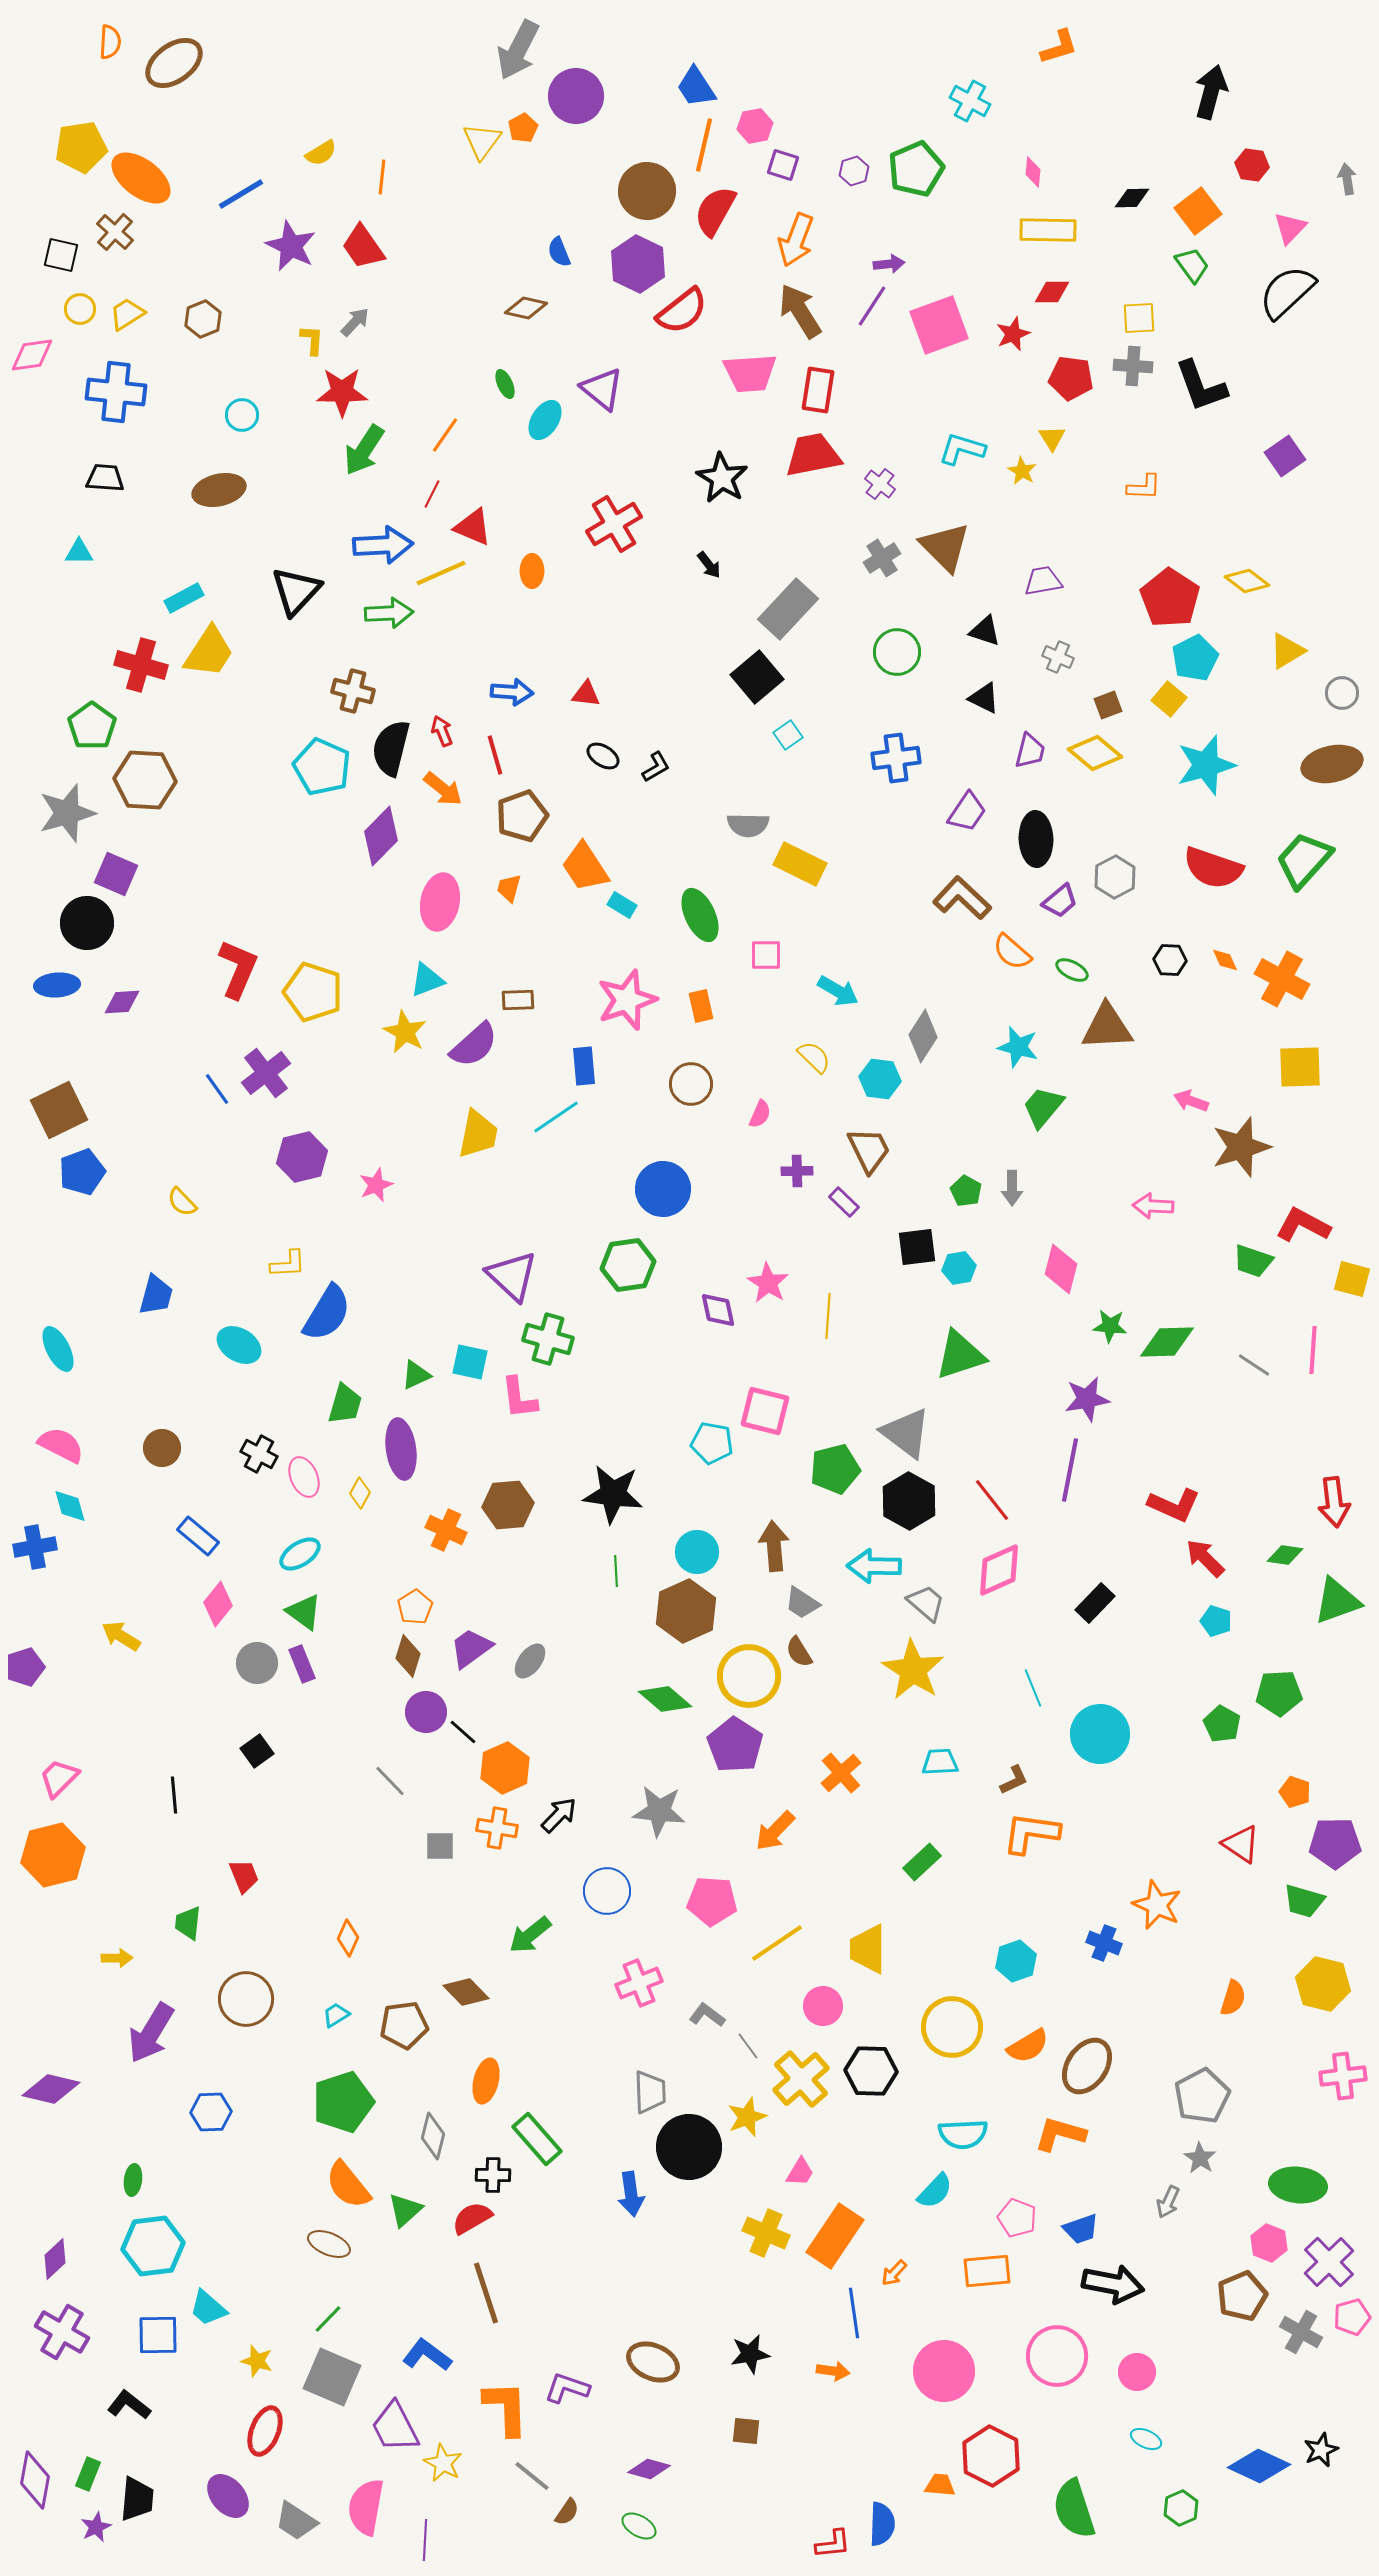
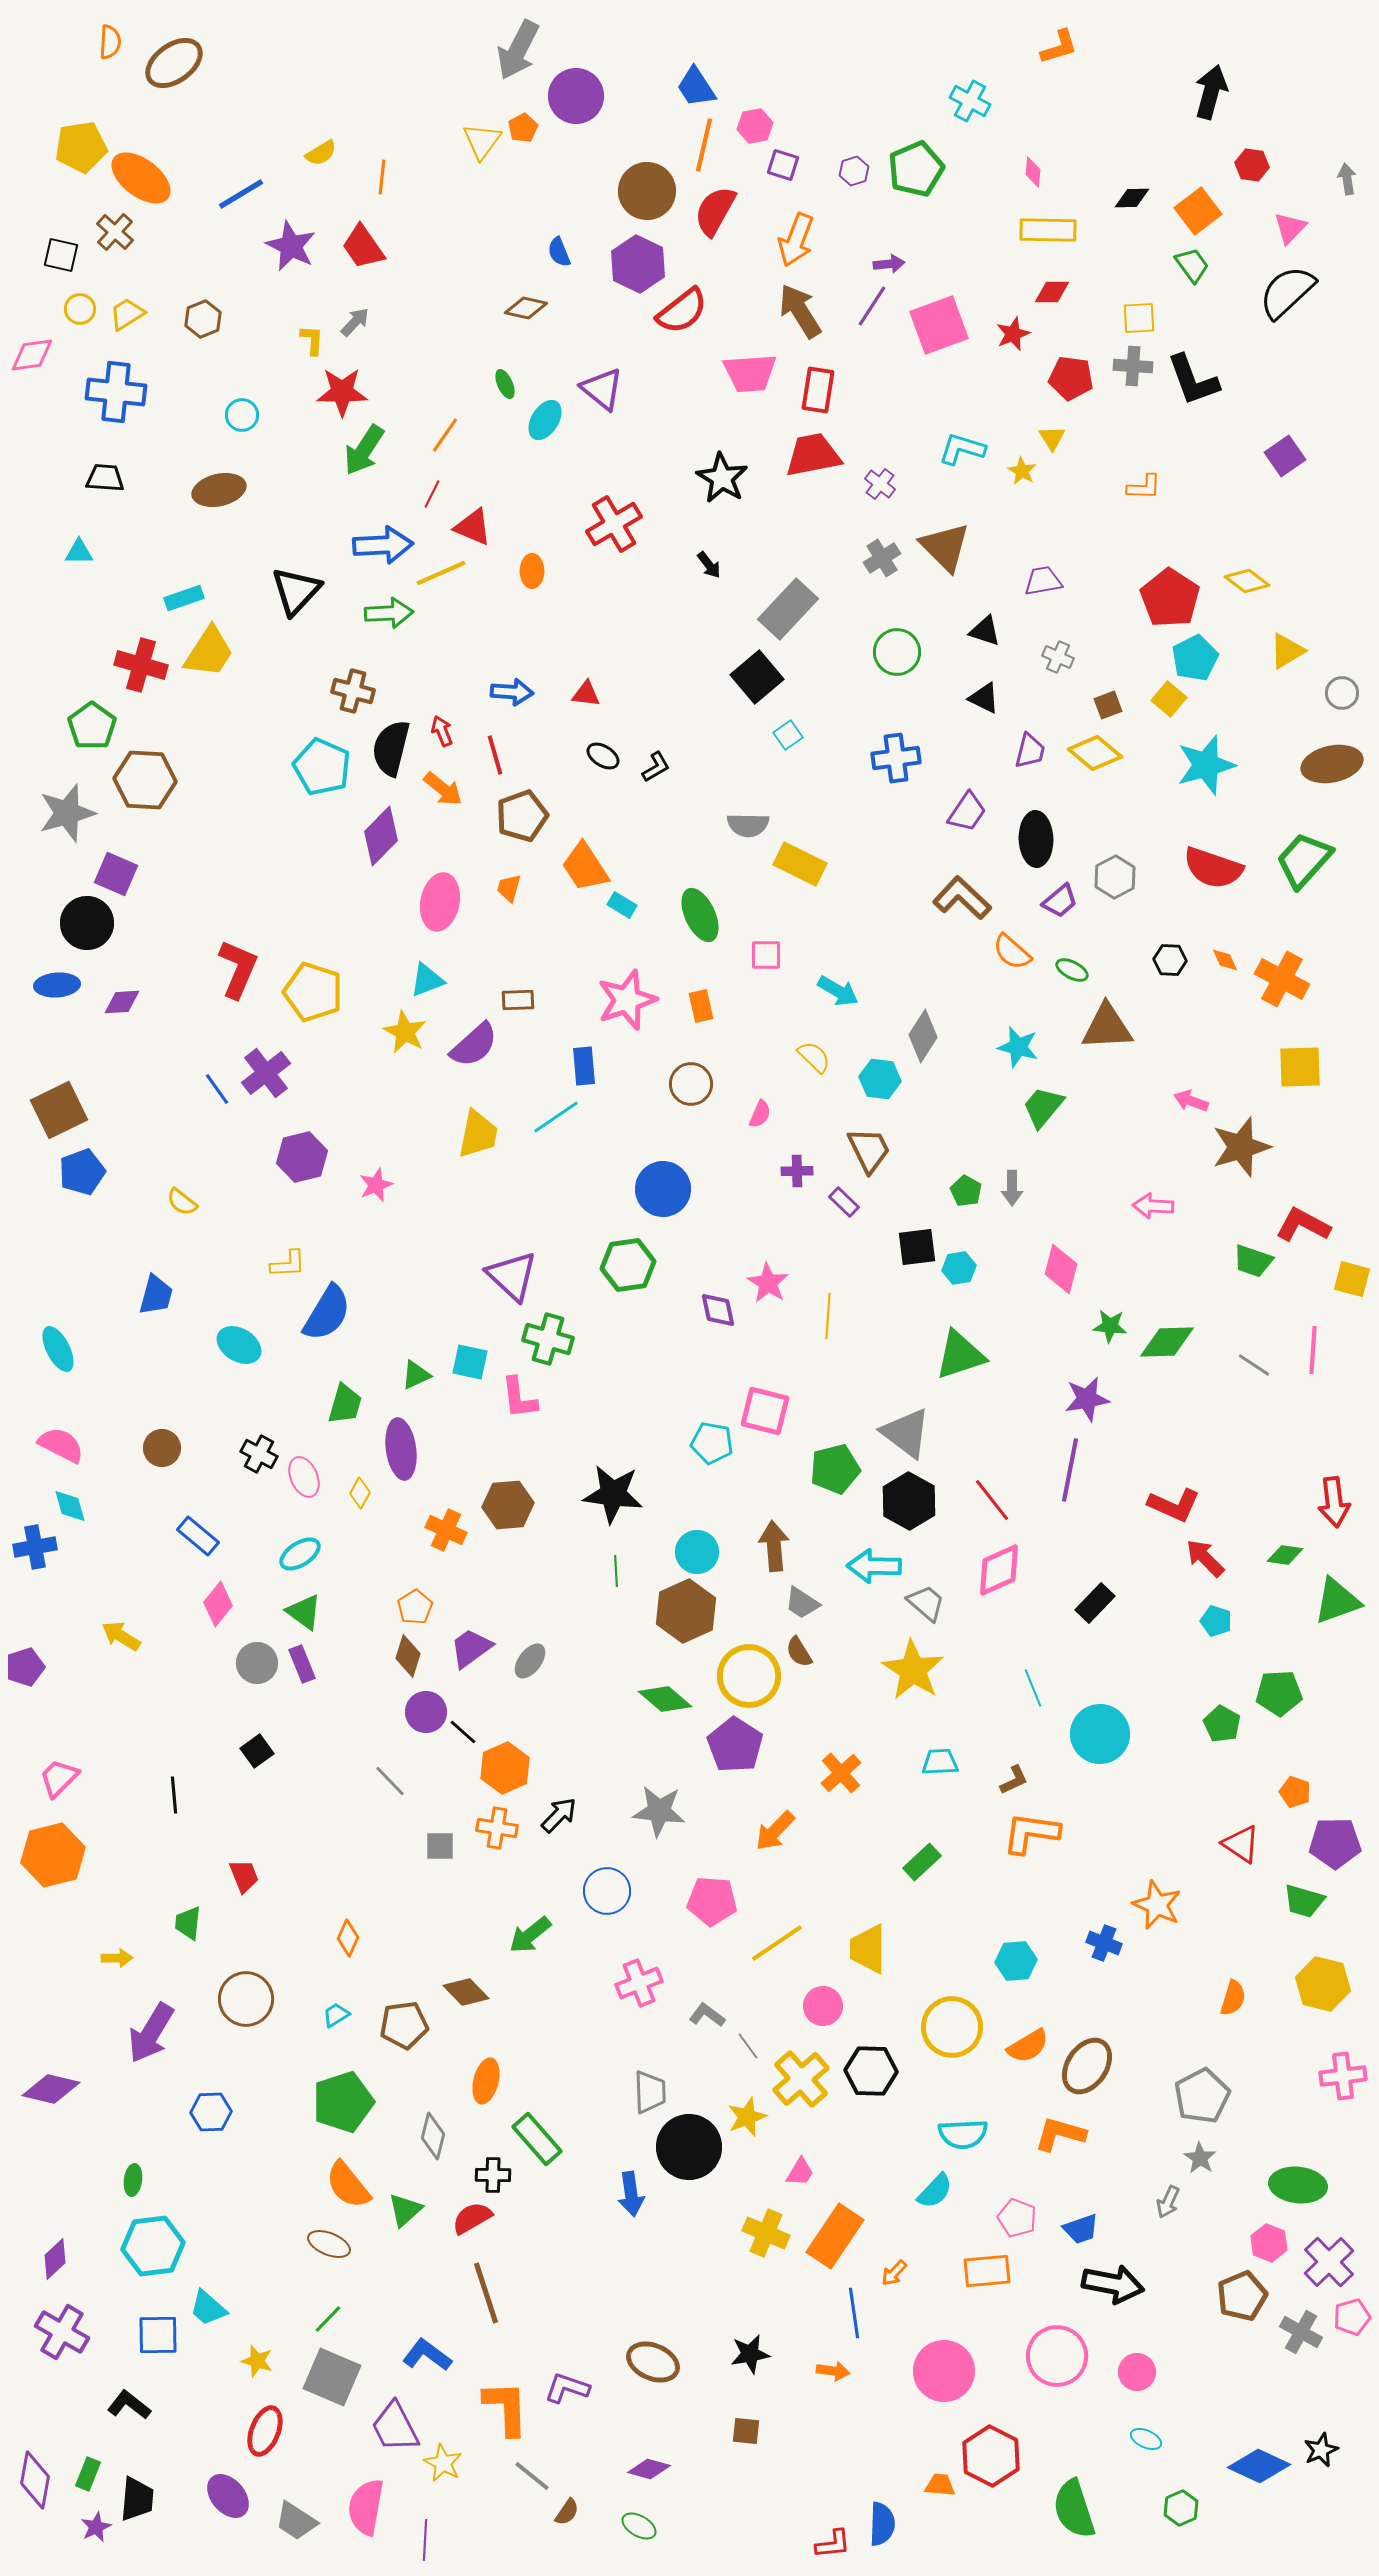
black L-shape at (1201, 386): moved 8 px left, 6 px up
cyan rectangle at (184, 598): rotated 9 degrees clockwise
yellow semicircle at (182, 1202): rotated 8 degrees counterclockwise
cyan hexagon at (1016, 1961): rotated 15 degrees clockwise
